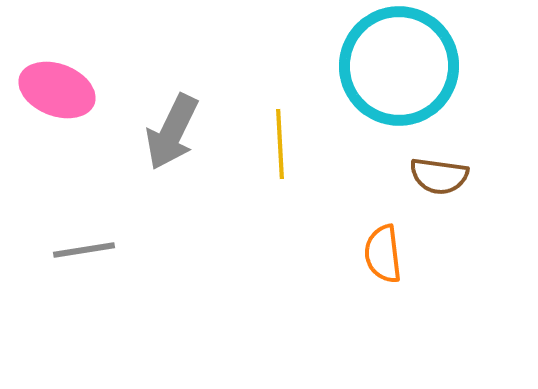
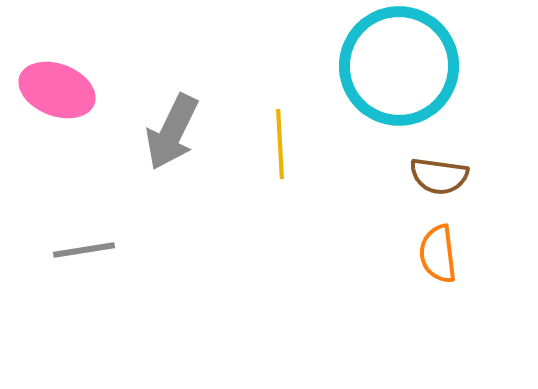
orange semicircle: moved 55 px right
